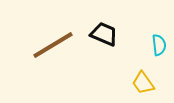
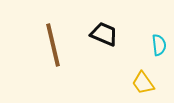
brown line: rotated 72 degrees counterclockwise
